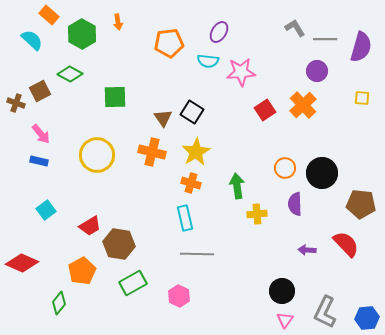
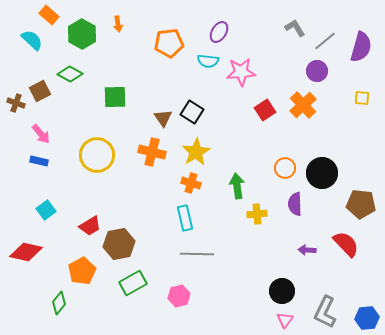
orange arrow at (118, 22): moved 2 px down
gray line at (325, 39): moved 2 px down; rotated 40 degrees counterclockwise
brown hexagon at (119, 244): rotated 20 degrees counterclockwise
red diamond at (22, 263): moved 4 px right, 11 px up; rotated 12 degrees counterclockwise
pink hexagon at (179, 296): rotated 20 degrees clockwise
